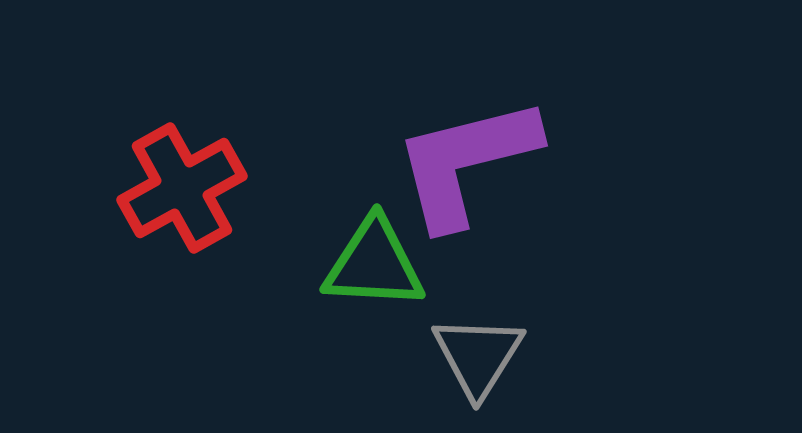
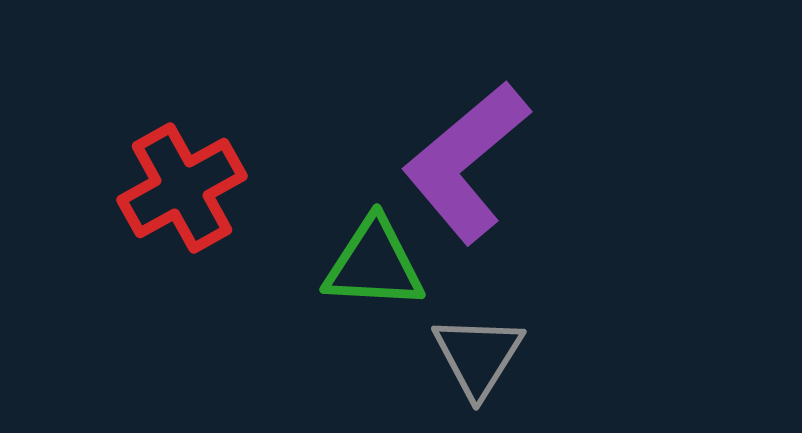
purple L-shape: rotated 26 degrees counterclockwise
